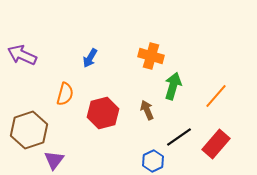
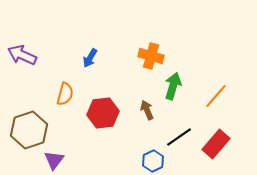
red hexagon: rotated 8 degrees clockwise
